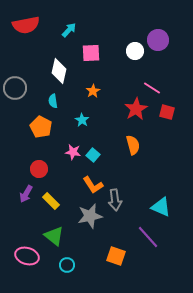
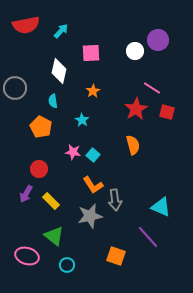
cyan arrow: moved 8 px left, 1 px down
